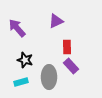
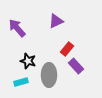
red rectangle: moved 2 px down; rotated 40 degrees clockwise
black star: moved 3 px right, 1 px down
purple rectangle: moved 5 px right
gray ellipse: moved 2 px up
